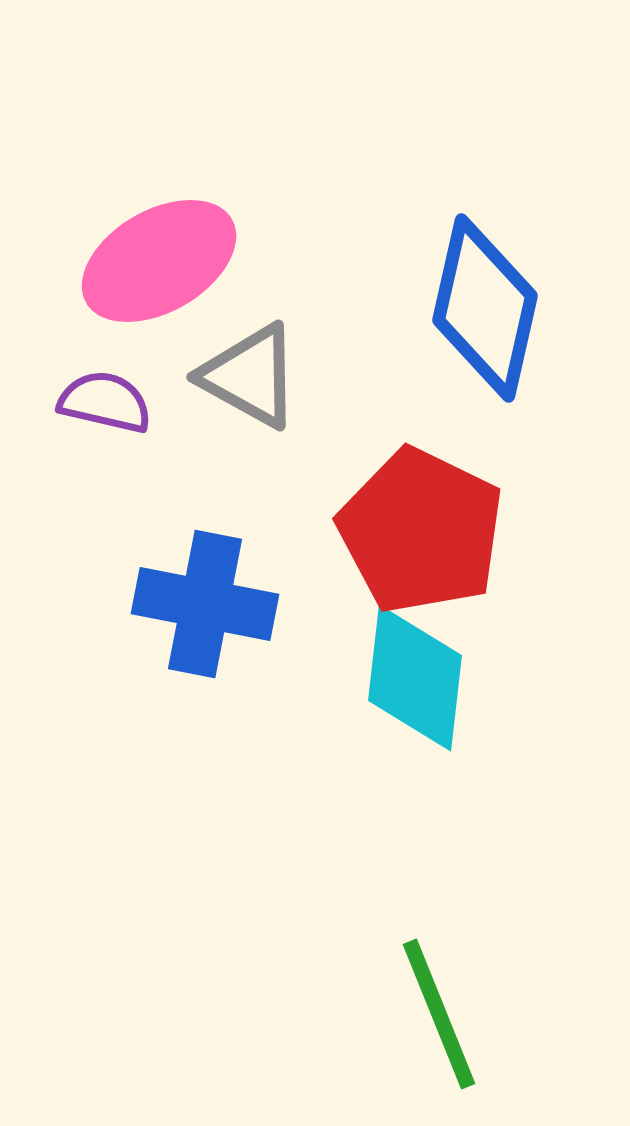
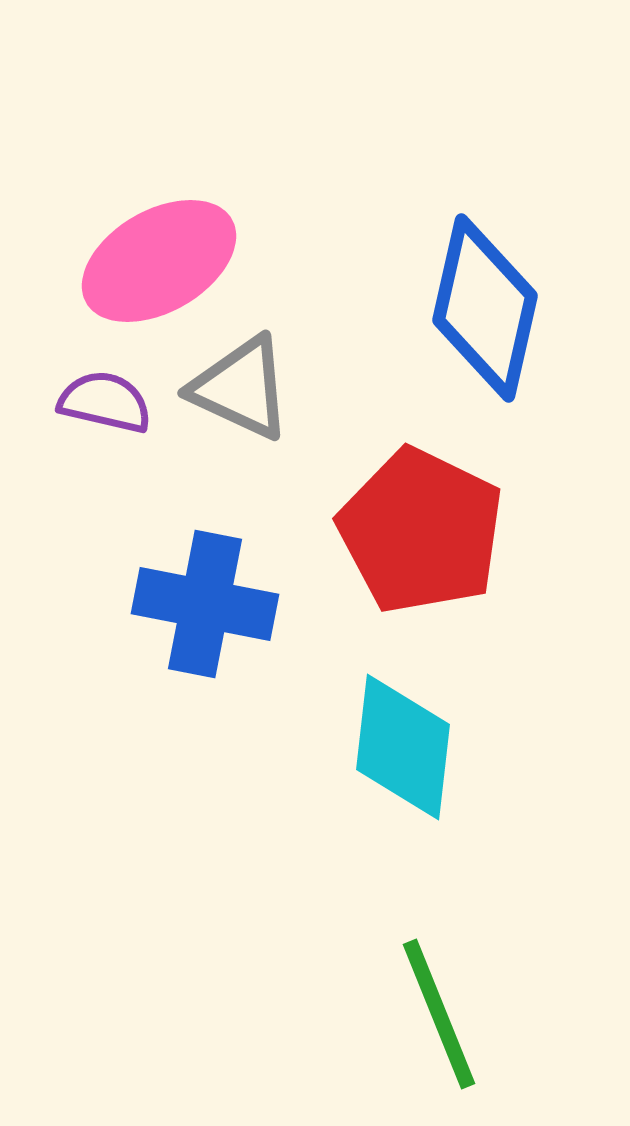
gray triangle: moved 9 px left, 12 px down; rotated 4 degrees counterclockwise
cyan diamond: moved 12 px left, 69 px down
